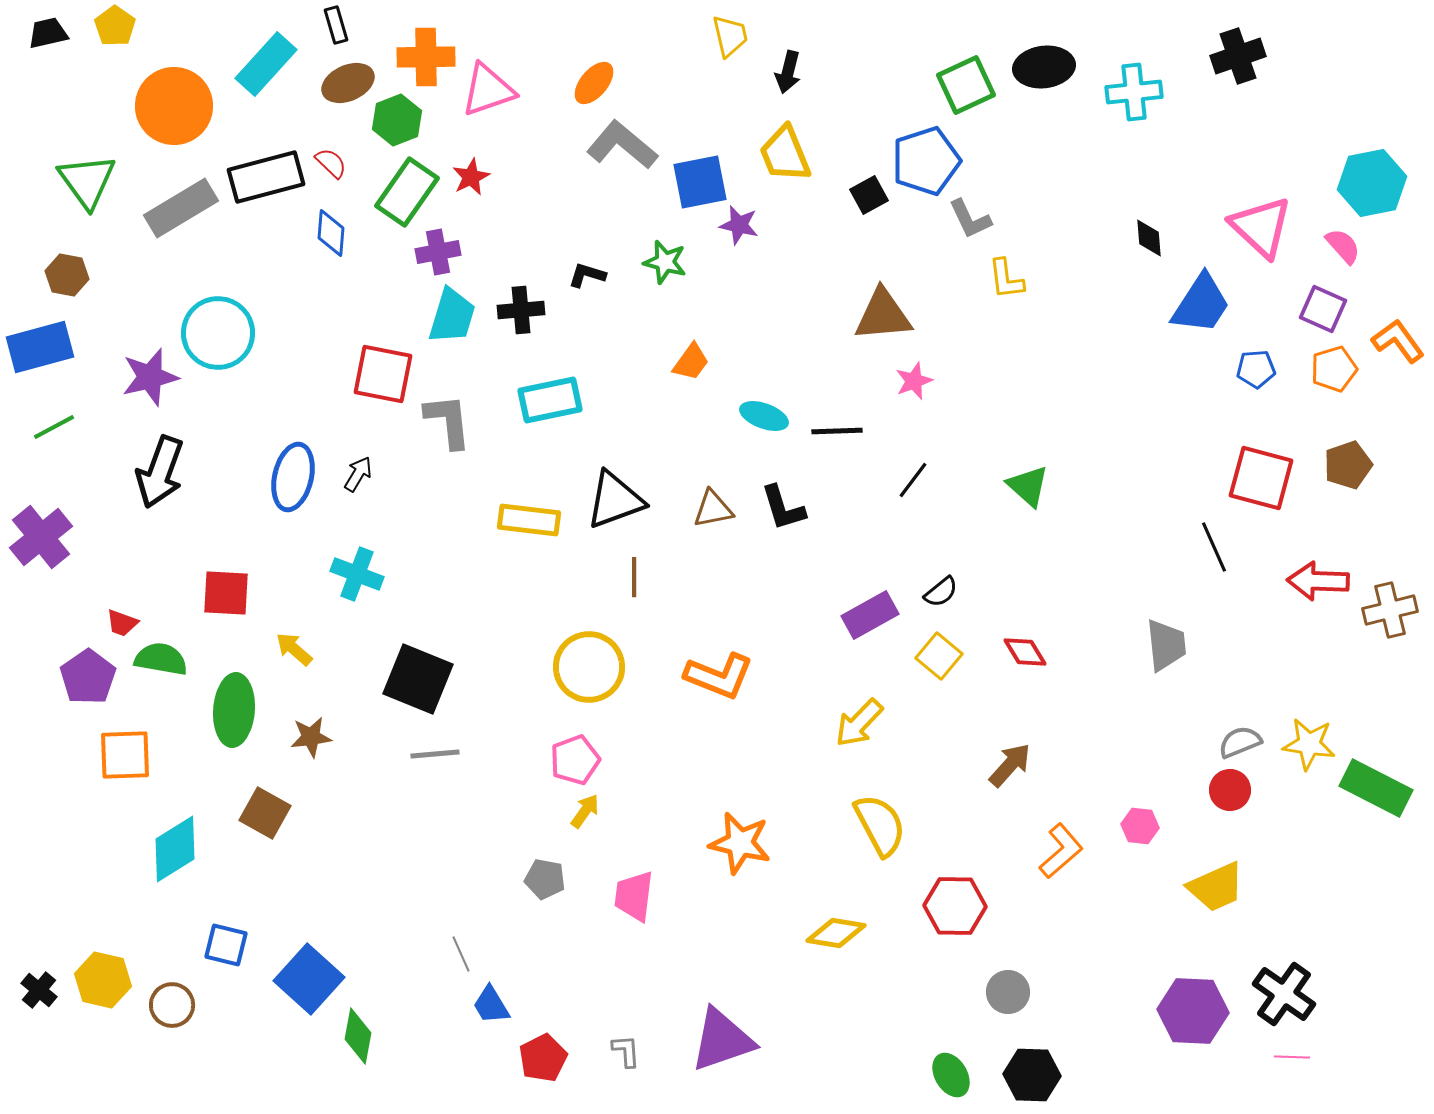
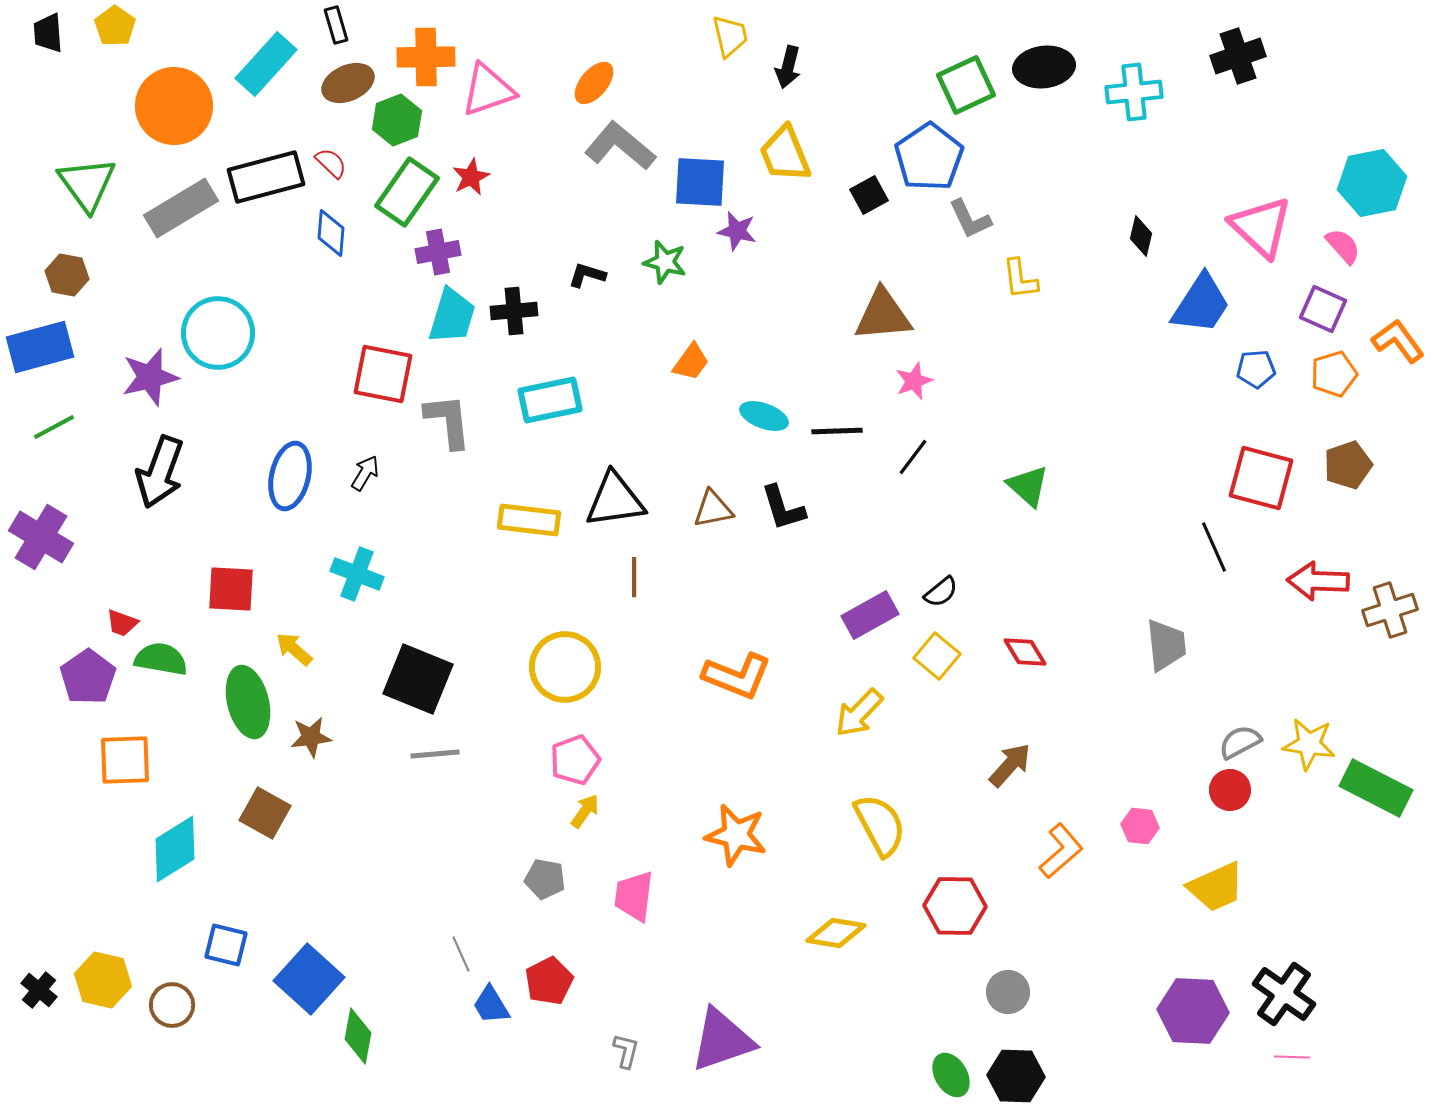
black trapezoid at (48, 33): rotated 81 degrees counterclockwise
black arrow at (788, 72): moved 5 px up
gray L-shape at (622, 145): moved 2 px left, 1 px down
blue pentagon at (926, 161): moved 3 px right, 4 px up; rotated 16 degrees counterclockwise
green triangle at (87, 181): moved 3 px down
blue square at (700, 182): rotated 14 degrees clockwise
purple star at (739, 225): moved 2 px left, 6 px down
black diamond at (1149, 238): moved 8 px left, 2 px up; rotated 18 degrees clockwise
yellow L-shape at (1006, 279): moved 14 px right
black cross at (521, 310): moved 7 px left, 1 px down
orange pentagon at (1334, 369): moved 5 px down
black arrow at (358, 474): moved 7 px right, 1 px up
blue ellipse at (293, 477): moved 3 px left, 1 px up
black line at (913, 480): moved 23 px up
black triangle at (615, 500): rotated 12 degrees clockwise
purple cross at (41, 537): rotated 20 degrees counterclockwise
red square at (226, 593): moved 5 px right, 4 px up
brown cross at (1390, 610): rotated 4 degrees counterclockwise
yellow square at (939, 656): moved 2 px left
yellow circle at (589, 667): moved 24 px left
orange L-shape at (719, 676): moved 18 px right
green ellipse at (234, 710): moved 14 px right, 8 px up; rotated 18 degrees counterclockwise
yellow arrow at (859, 723): moved 10 px up
gray semicircle at (1240, 742): rotated 6 degrees counterclockwise
orange square at (125, 755): moved 5 px down
orange star at (740, 843): moved 4 px left, 8 px up
gray L-shape at (626, 1051): rotated 18 degrees clockwise
red pentagon at (543, 1058): moved 6 px right, 77 px up
black hexagon at (1032, 1075): moved 16 px left, 1 px down
